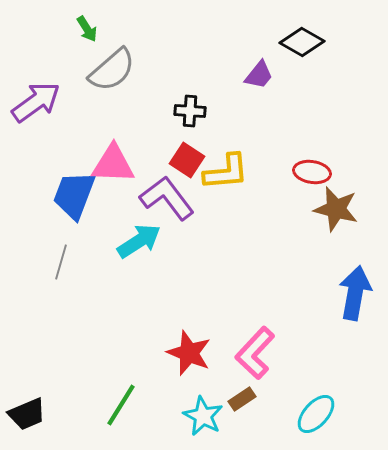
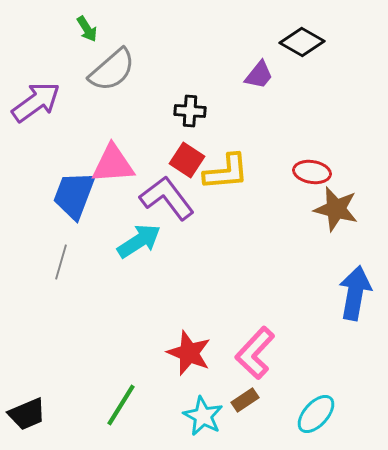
pink triangle: rotated 6 degrees counterclockwise
brown rectangle: moved 3 px right, 1 px down
